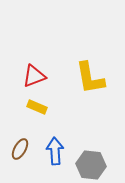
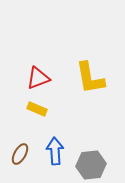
red triangle: moved 4 px right, 2 px down
yellow rectangle: moved 2 px down
brown ellipse: moved 5 px down
gray hexagon: rotated 12 degrees counterclockwise
